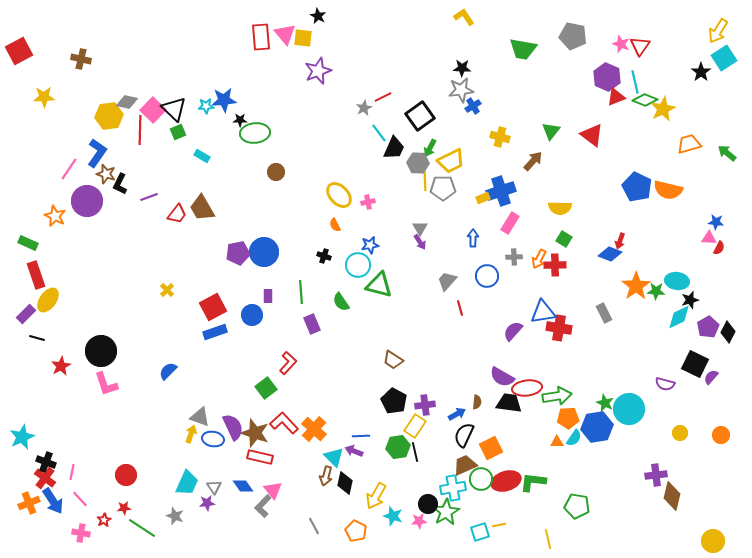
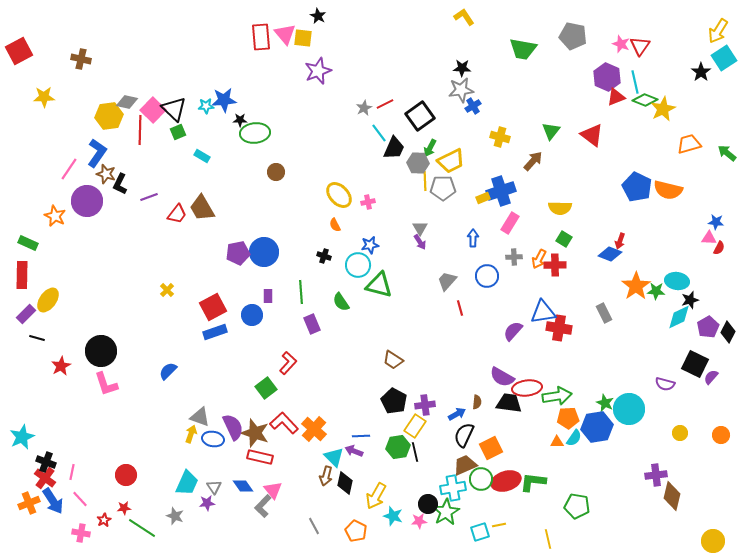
red line at (383, 97): moved 2 px right, 7 px down
red rectangle at (36, 275): moved 14 px left; rotated 20 degrees clockwise
